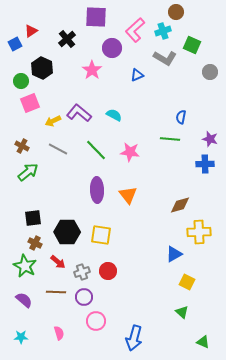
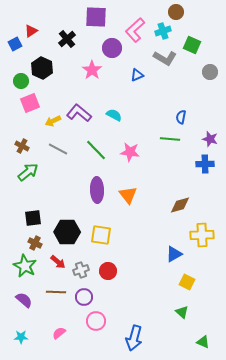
yellow cross at (199, 232): moved 3 px right, 3 px down
gray cross at (82, 272): moved 1 px left, 2 px up
pink semicircle at (59, 333): rotated 112 degrees counterclockwise
